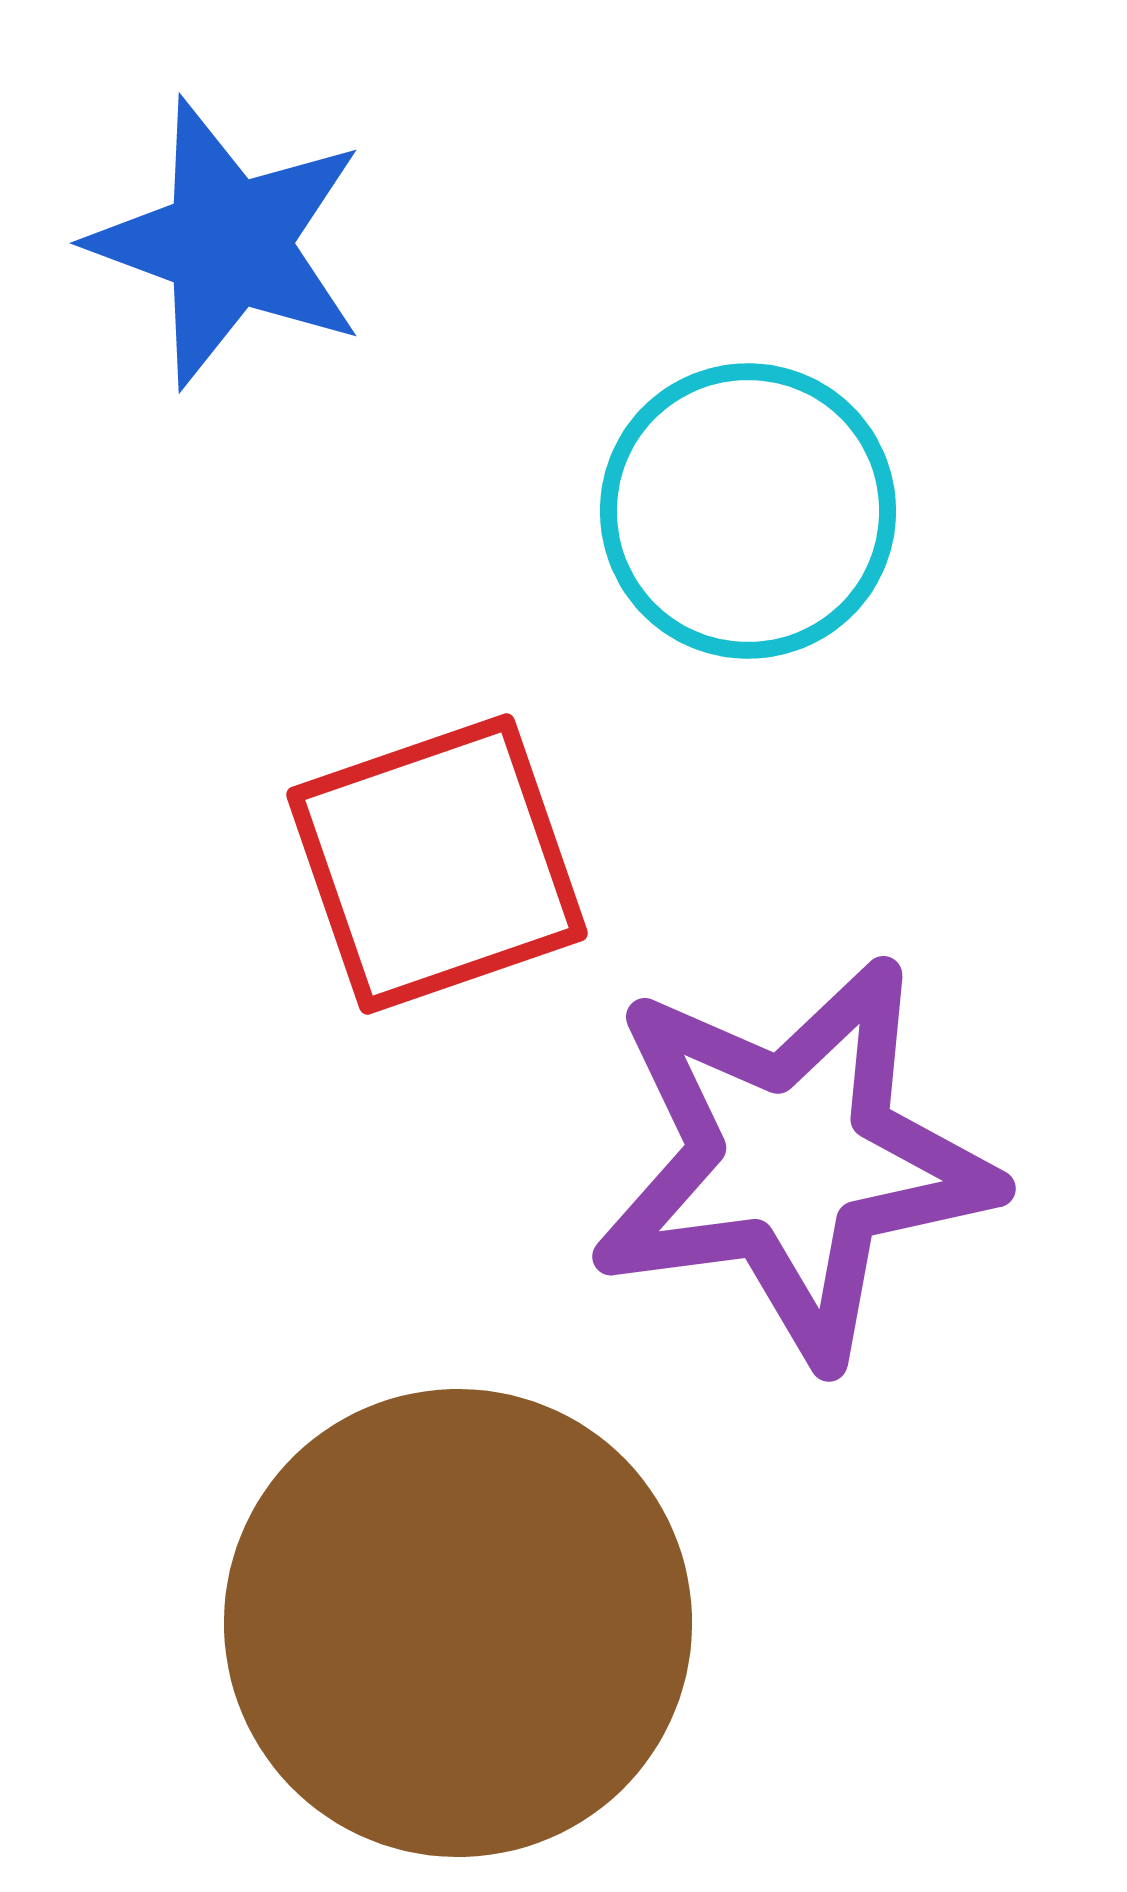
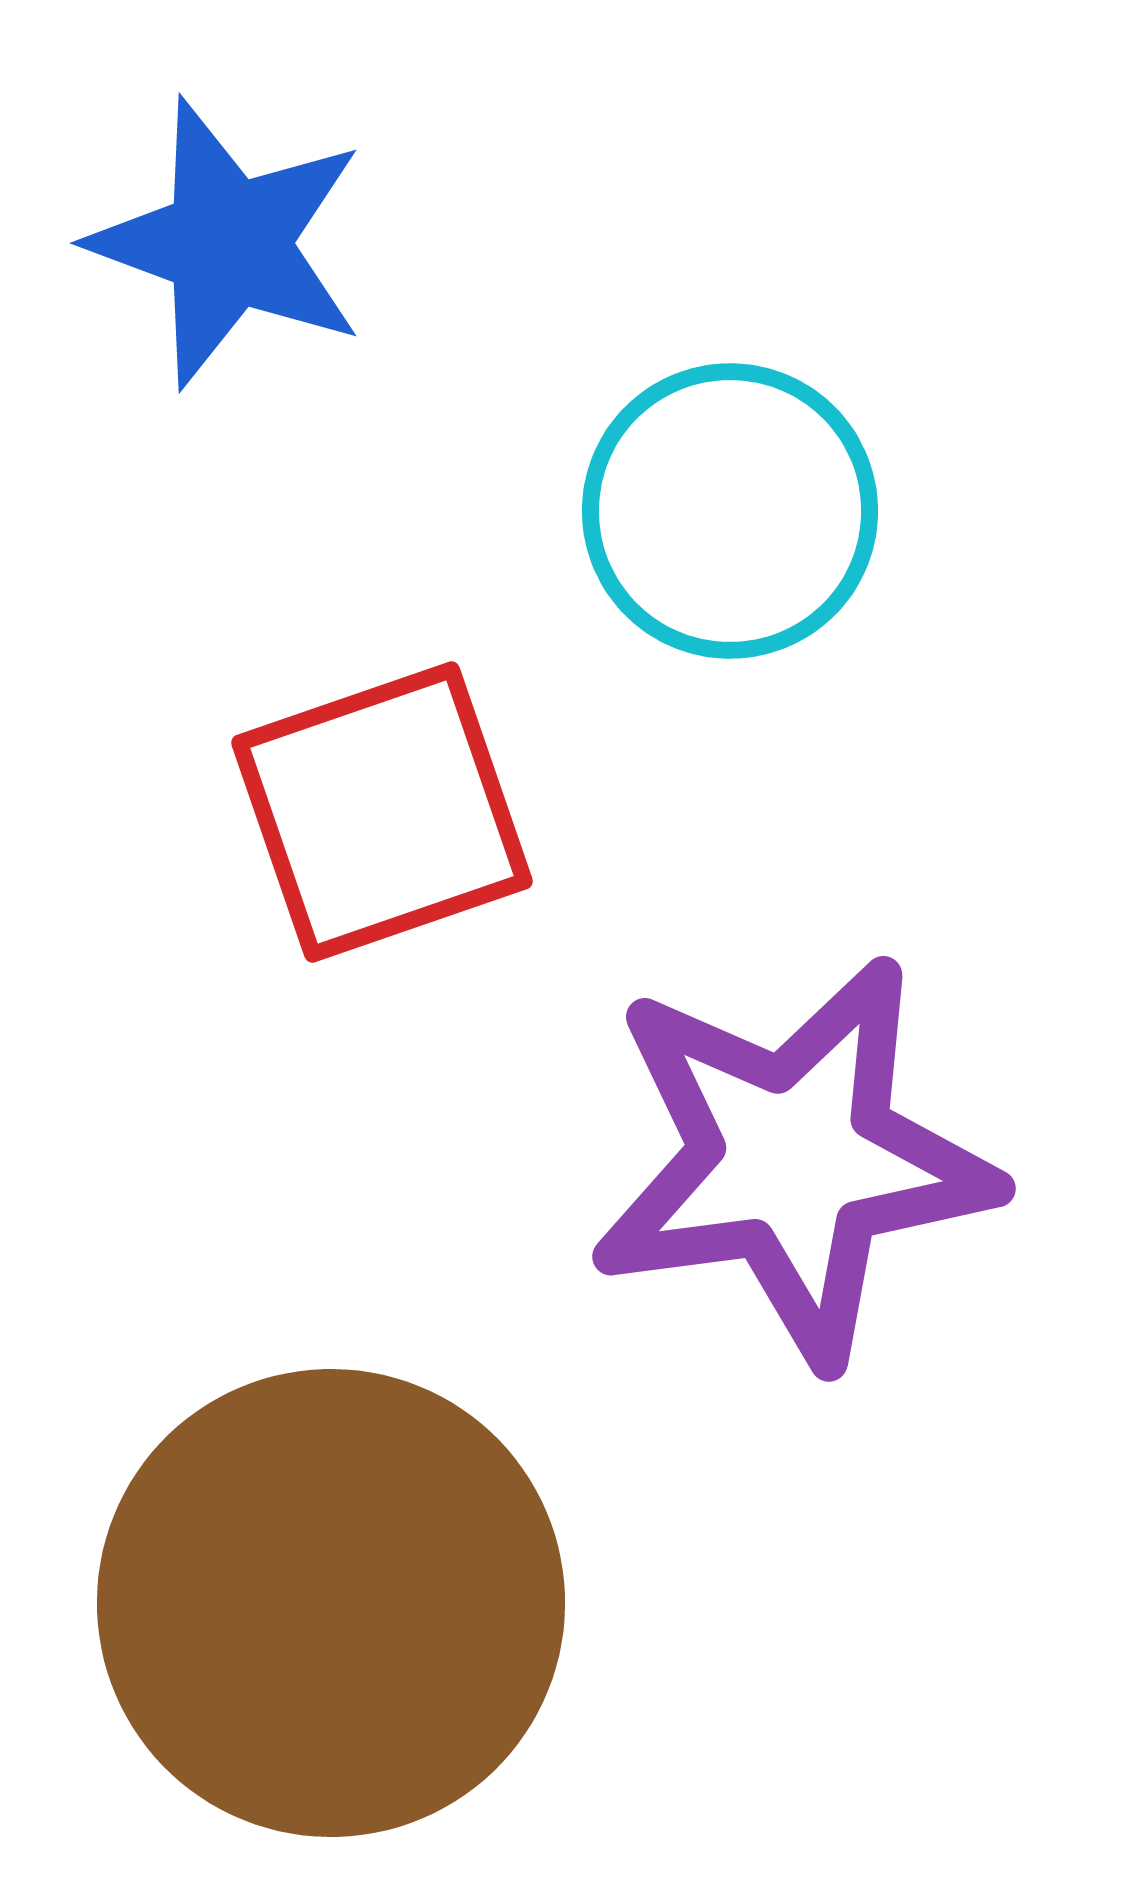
cyan circle: moved 18 px left
red square: moved 55 px left, 52 px up
brown circle: moved 127 px left, 20 px up
